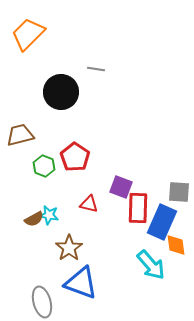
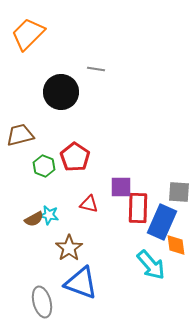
purple square: rotated 20 degrees counterclockwise
